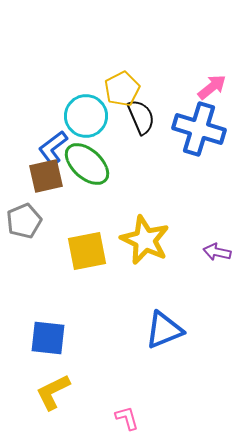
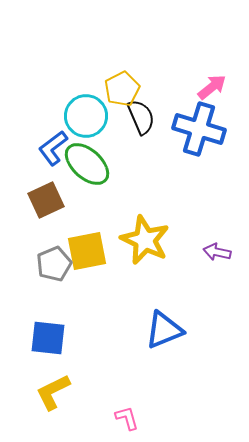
brown square: moved 24 px down; rotated 12 degrees counterclockwise
gray pentagon: moved 30 px right, 43 px down
